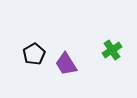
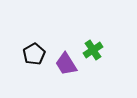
green cross: moved 19 px left
